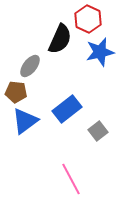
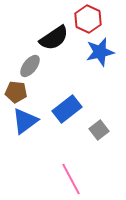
black semicircle: moved 6 px left, 1 px up; rotated 32 degrees clockwise
gray square: moved 1 px right, 1 px up
